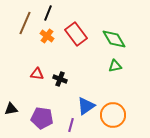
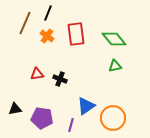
red rectangle: rotated 30 degrees clockwise
green diamond: rotated 10 degrees counterclockwise
red triangle: rotated 16 degrees counterclockwise
black triangle: moved 4 px right
orange circle: moved 3 px down
